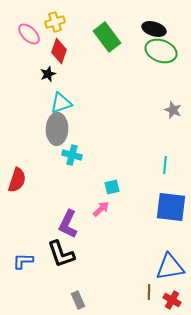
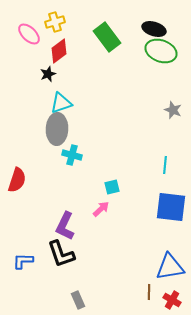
red diamond: rotated 35 degrees clockwise
purple L-shape: moved 3 px left, 2 px down
